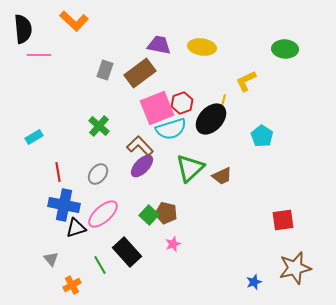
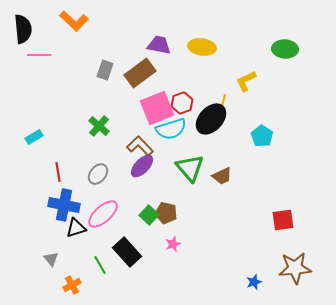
green triangle: rotated 28 degrees counterclockwise
brown star: rotated 8 degrees clockwise
